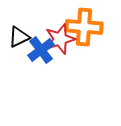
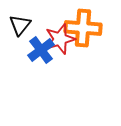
orange cross: moved 1 px left, 1 px down
black triangle: moved 1 px right, 12 px up; rotated 25 degrees counterclockwise
